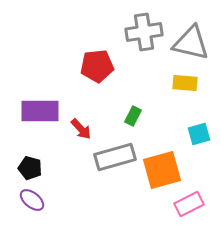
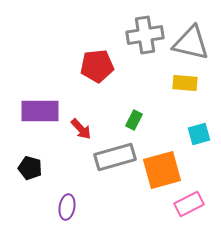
gray cross: moved 1 px right, 3 px down
green rectangle: moved 1 px right, 4 px down
purple ellipse: moved 35 px right, 7 px down; rotated 60 degrees clockwise
